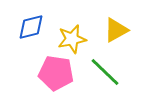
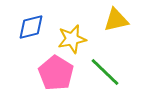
yellow triangle: moved 10 px up; rotated 16 degrees clockwise
pink pentagon: rotated 24 degrees clockwise
